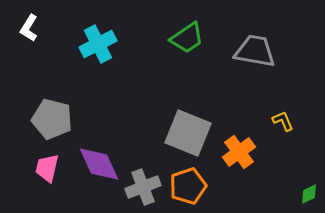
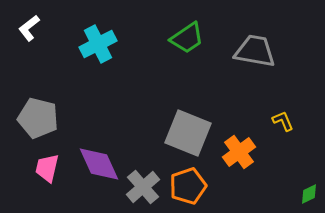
white L-shape: rotated 20 degrees clockwise
gray pentagon: moved 14 px left, 1 px up
gray cross: rotated 20 degrees counterclockwise
